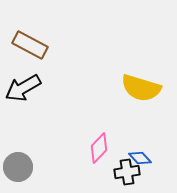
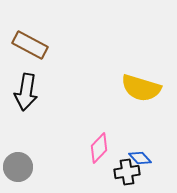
black arrow: moved 3 px right, 4 px down; rotated 51 degrees counterclockwise
